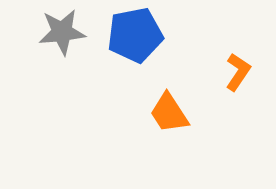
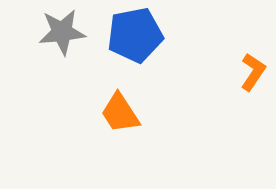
orange L-shape: moved 15 px right
orange trapezoid: moved 49 px left
